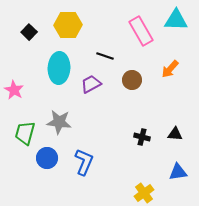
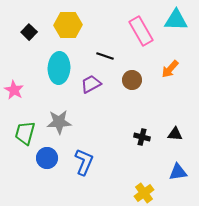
gray star: rotated 10 degrees counterclockwise
